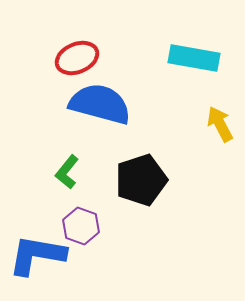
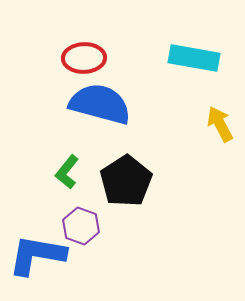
red ellipse: moved 7 px right; rotated 21 degrees clockwise
black pentagon: moved 15 px left, 1 px down; rotated 15 degrees counterclockwise
